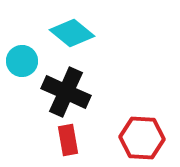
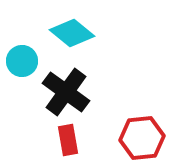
black cross: rotated 12 degrees clockwise
red hexagon: rotated 9 degrees counterclockwise
